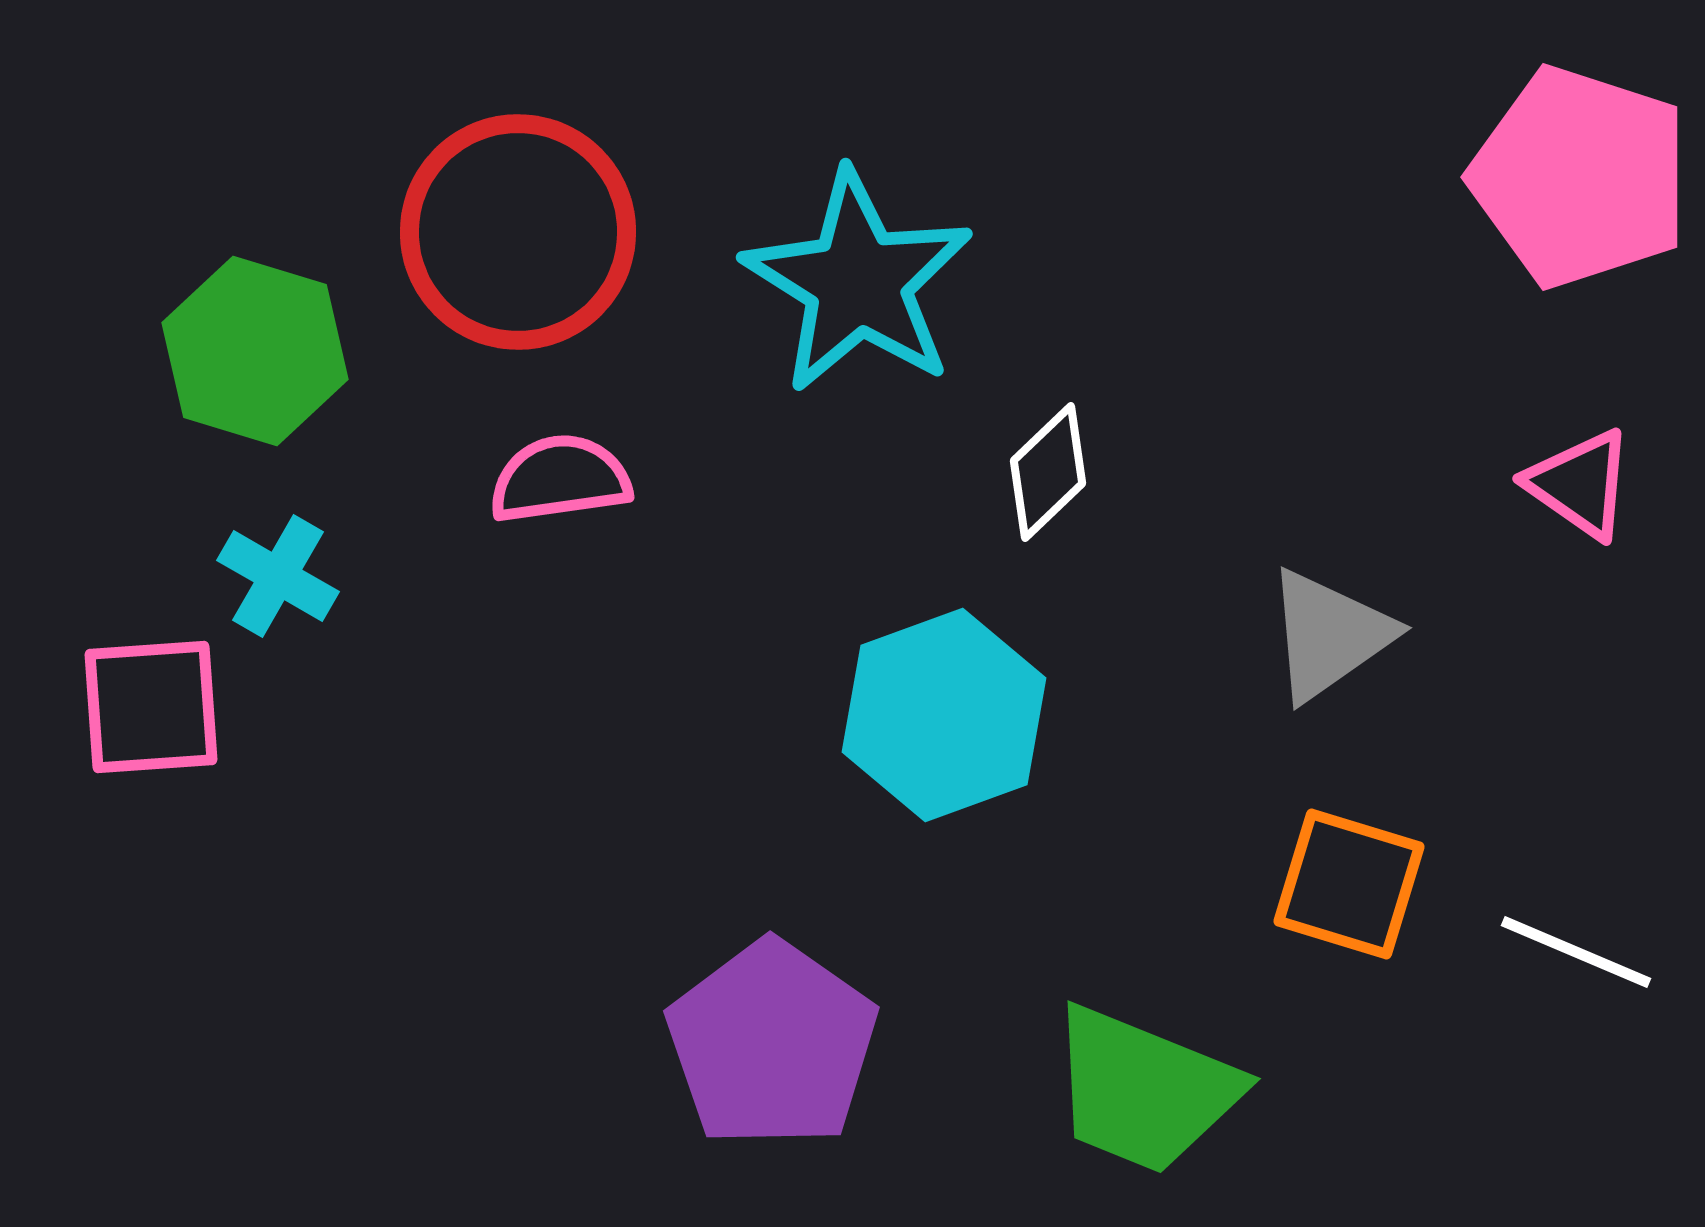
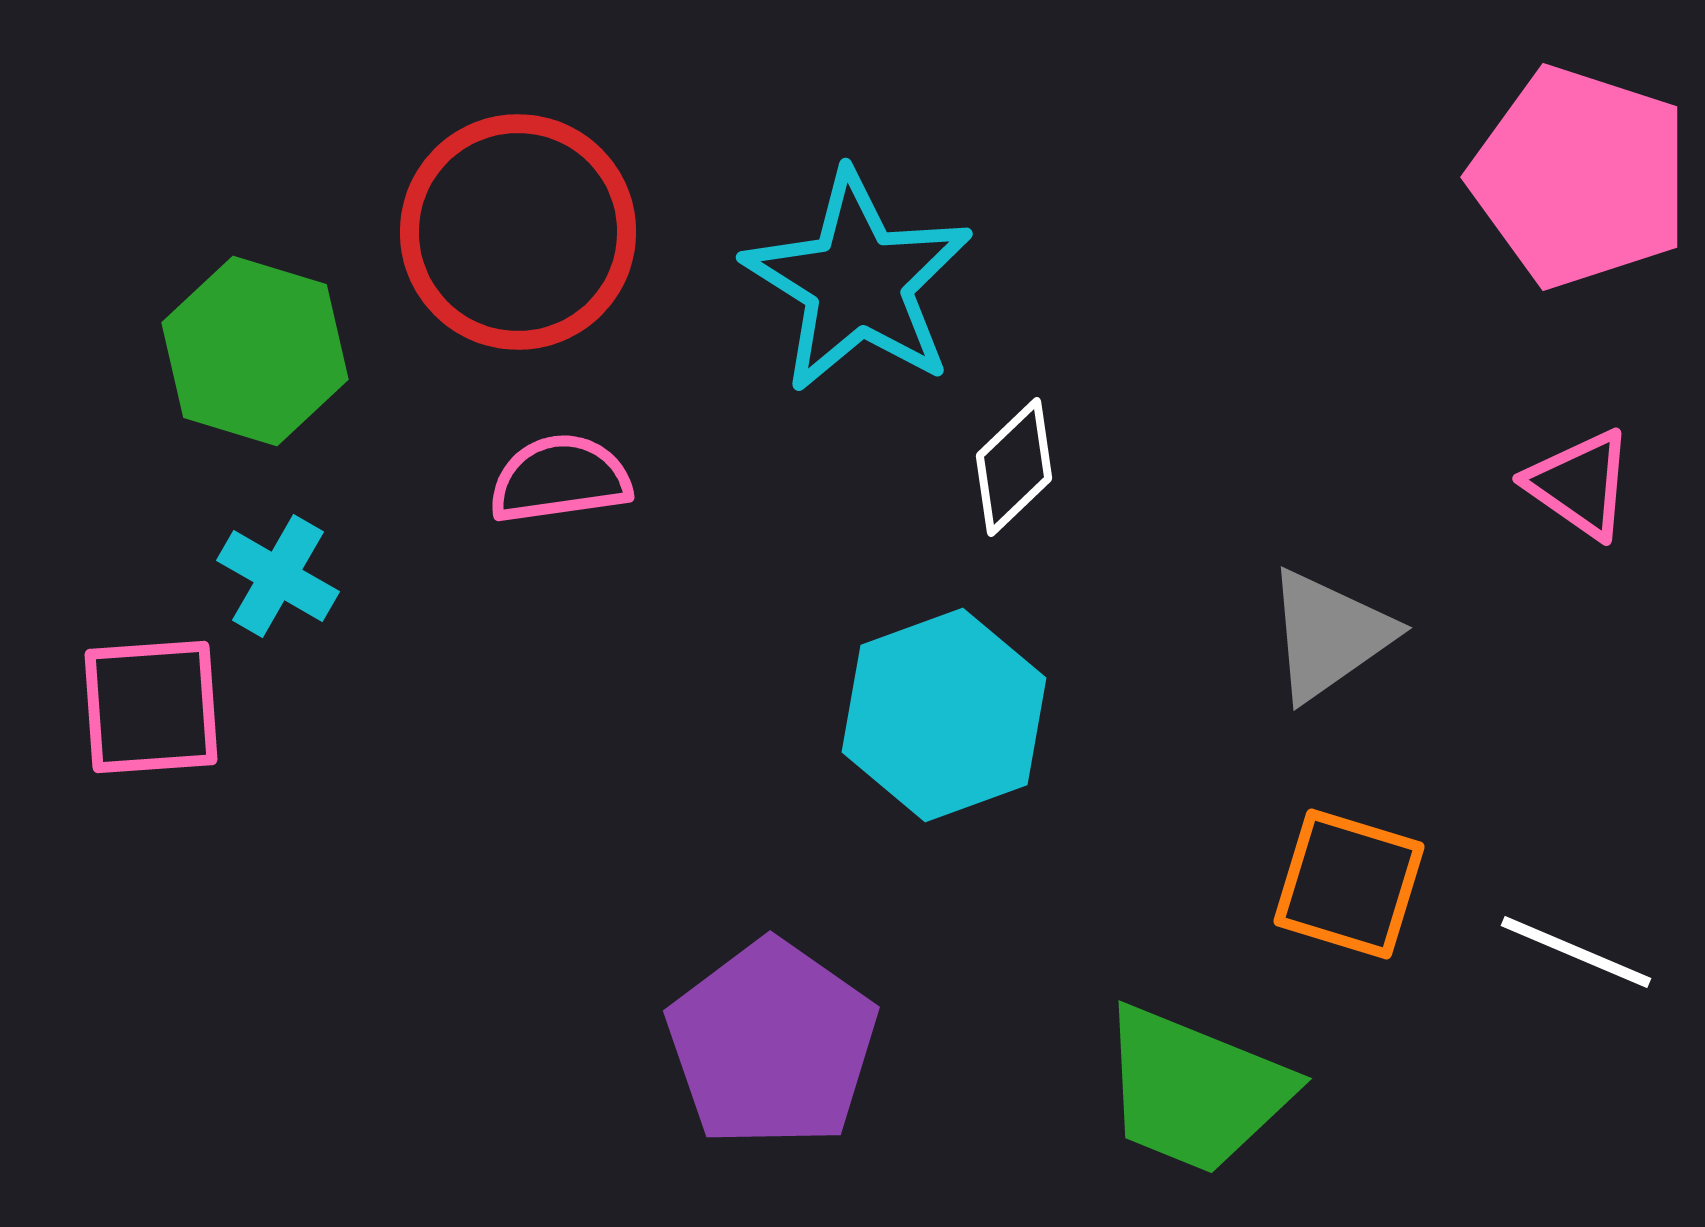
white diamond: moved 34 px left, 5 px up
green trapezoid: moved 51 px right
